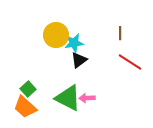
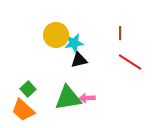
black triangle: rotated 24 degrees clockwise
green triangle: rotated 36 degrees counterclockwise
orange trapezoid: moved 2 px left, 3 px down
